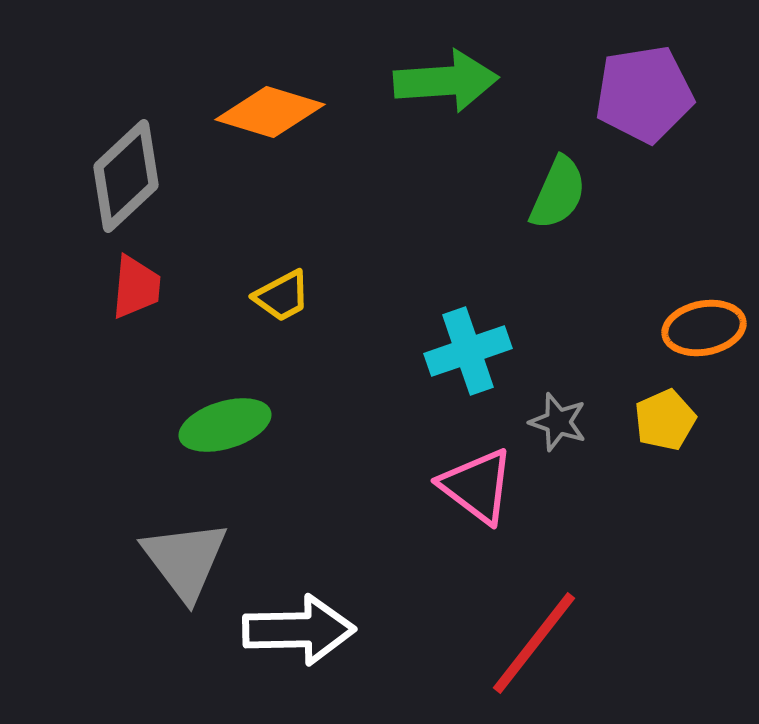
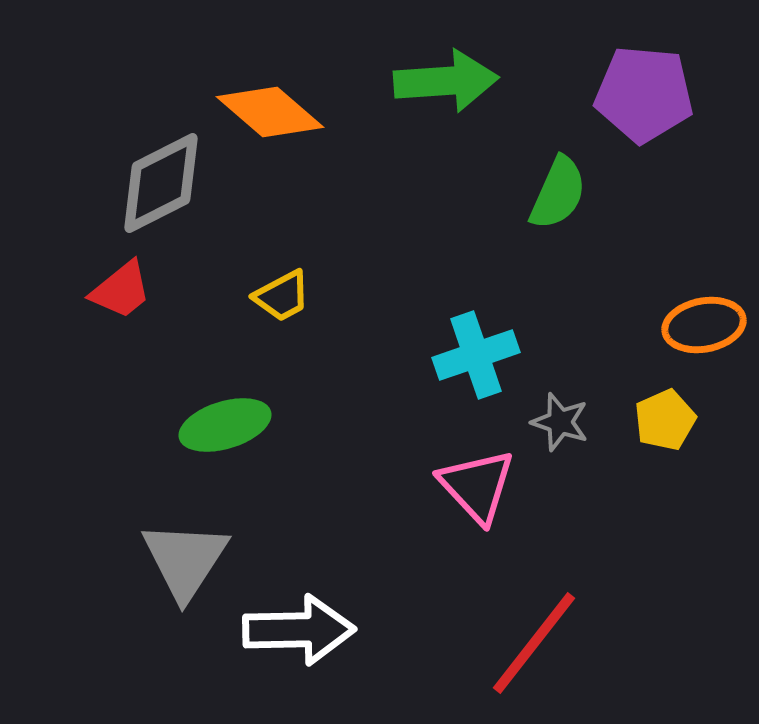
purple pentagon: rotated 14 degrees clockwise
orange diamond: rotated 24 degrees clockwise
gray diamond: moved 35 px right, 7 px down; rotated 16 degrees clockwise
red trapezoid: moved 15 px left, 3 px down; rotated 46 degrees clockwise
orange ellipse: moved 3 px up
cyan cross: moved 8 px right, 4 px down
gray star: moved 2 px right
pink triangle: rotated 10 degrees clockwise
gray triangle: rotated 10 degrees clockwise
